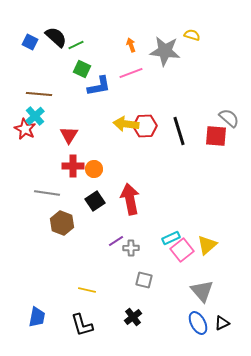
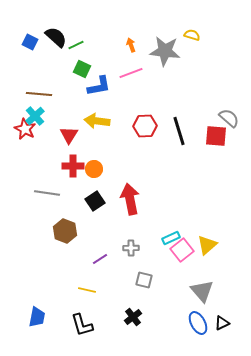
yellow arrow: moved 29 px left, 3 px up
brown hexagon: moved 3 px right, 8 px down
purple line: moved 16 px left, 18 px down
